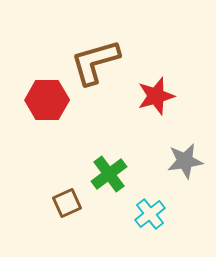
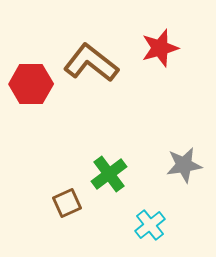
brown L-shape: moved 4 px left, 1 px down; rotated 54 degrees clockwise
red star: moved 4 px right, 48 px up
red hexagon: moved 16 px left, 16 px up
gray star: moved 1 px left, 4 px down
cyan cross: moved 11 px down
